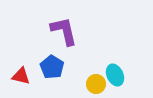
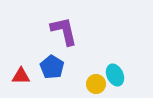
red triangle: rotated 12 degrees counterclockwise
